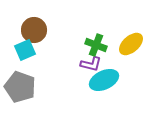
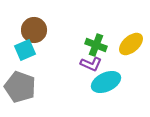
purple L-shape: rotated 10 degrees clockwise
cyan ellipse: moved 2 px right, 2 px down
